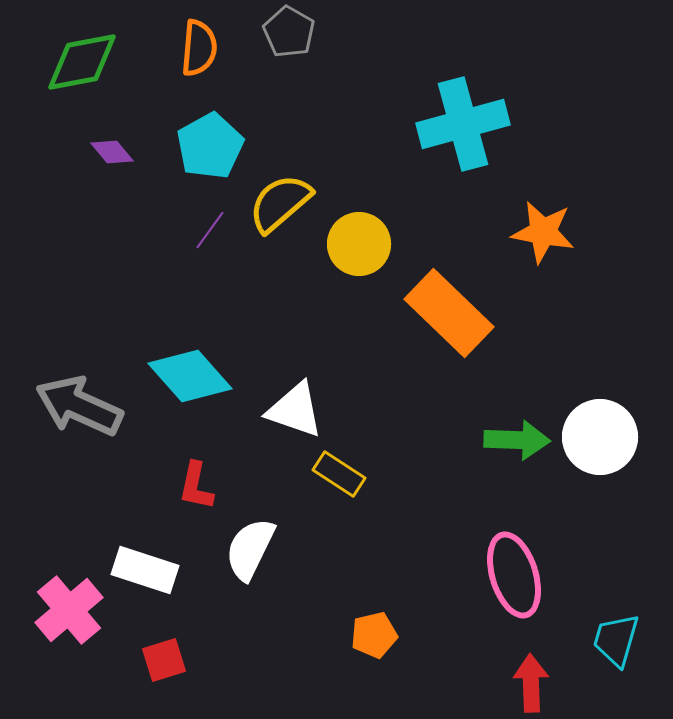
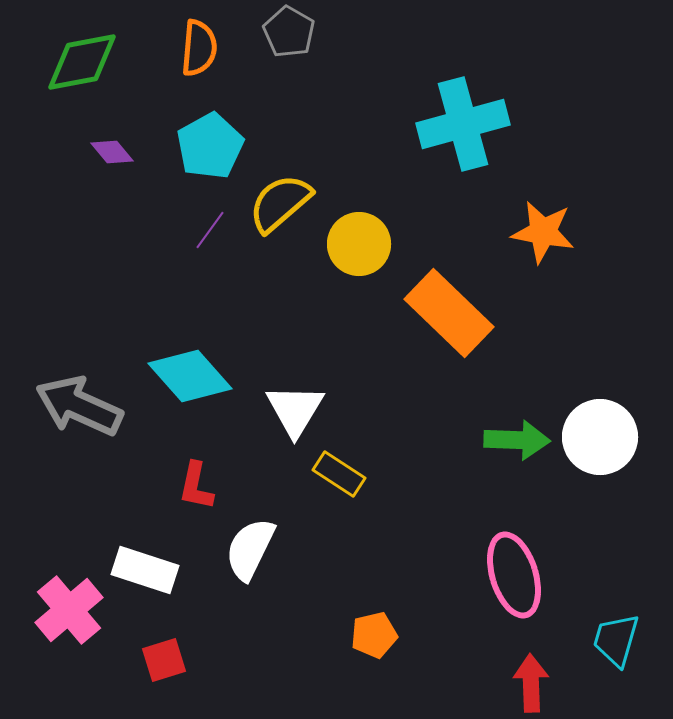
white triangle: rotated 42 degrees clockwise
